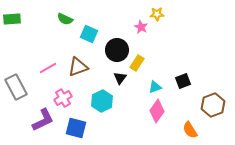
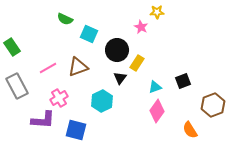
yellow star: moved 2 px up
green rectangle: moved 28 px down; rotated 60 degrees clockwise
gray rectangle: moved 1 px right, 1 px up
pink cross: moved 4 px left
purple L-shape: rotated 30 degrees clockwise
blue square: moved 2 px down
